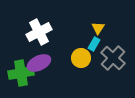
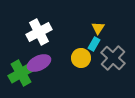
green cross: rotated 20 degrees counterclockwise
